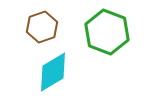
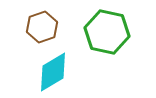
green hexagon: rotated 9 degrees counterclockwise
